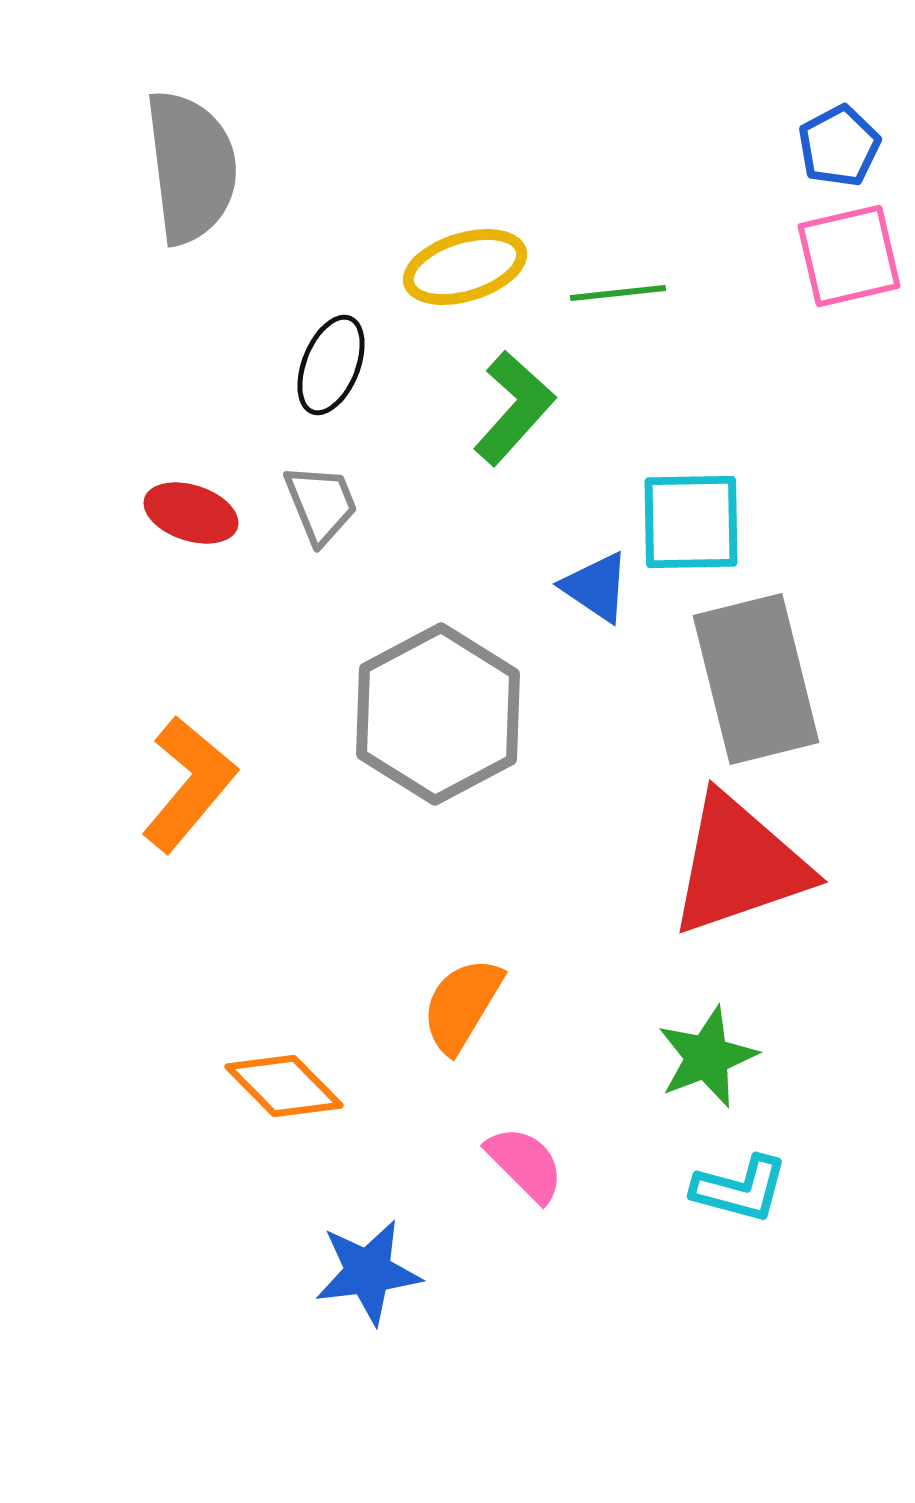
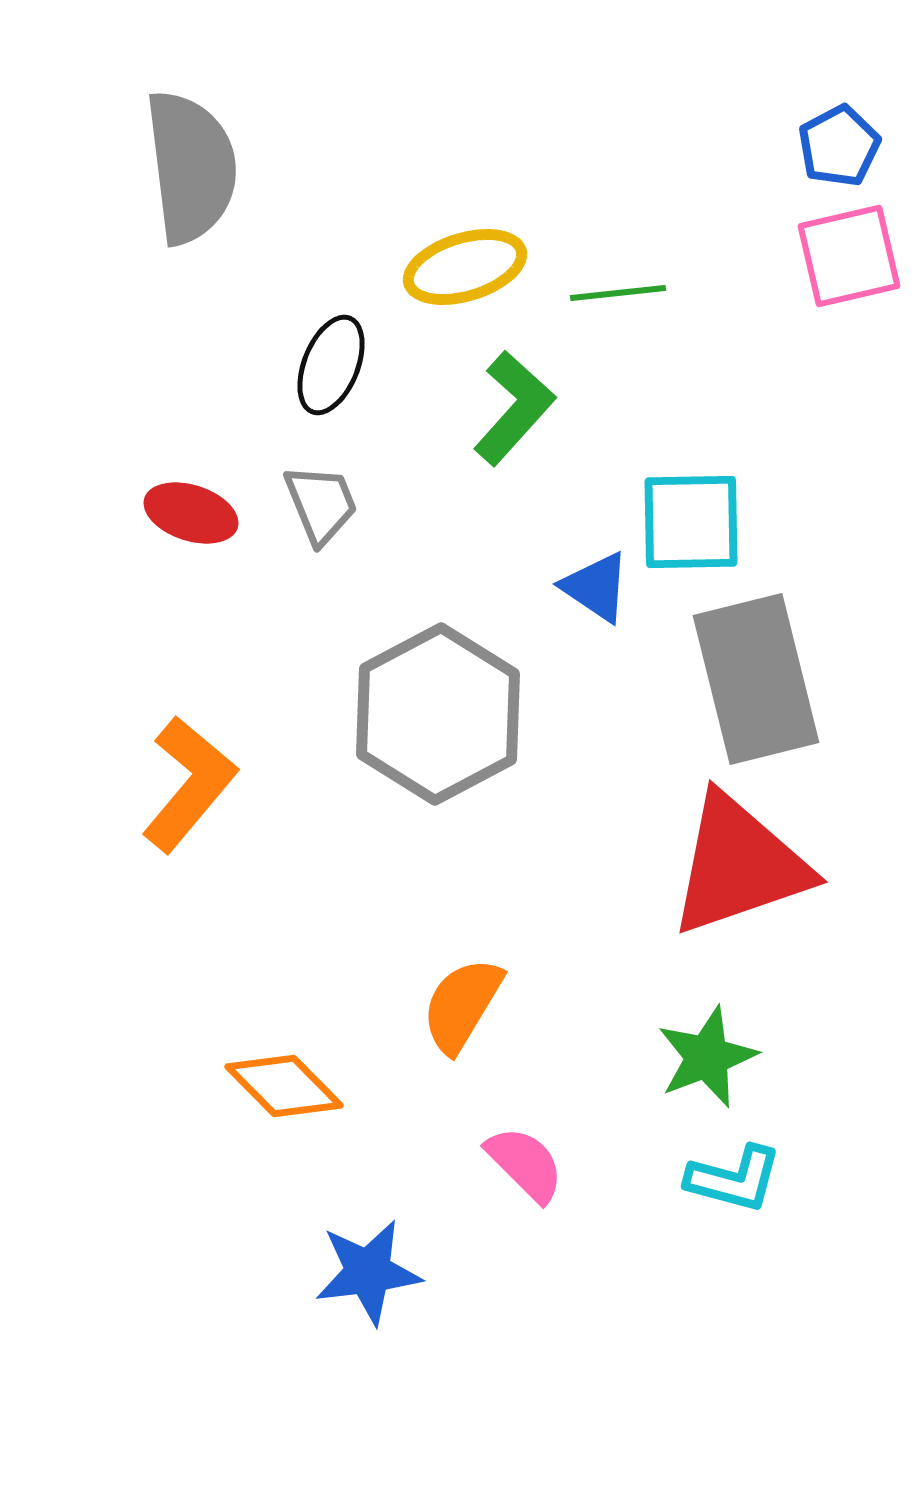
cyan L-shape: moved 6 px left, 10 px up
